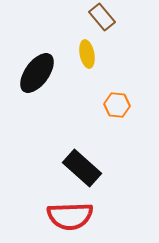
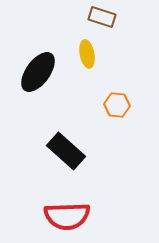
brown rectangle: rotated 32 degrees counterclockwise
black ellipse: moved 1 px right, 1 px up
black rectangle: moved 16 px left, 17 px up
red semicircle: moved 3 px left
